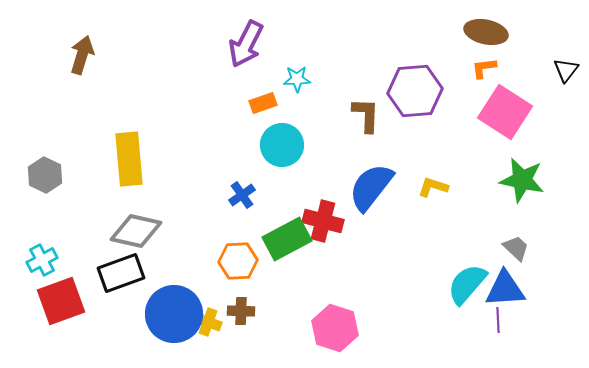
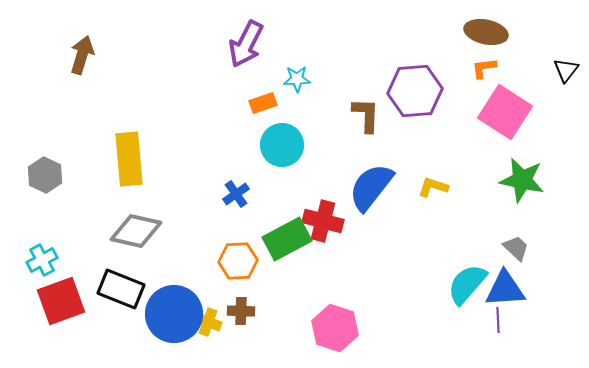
blue cross: moved 6 px left, 1 px up
black rectangle: moved 16 px down; rotated 42 degrees clockwise
